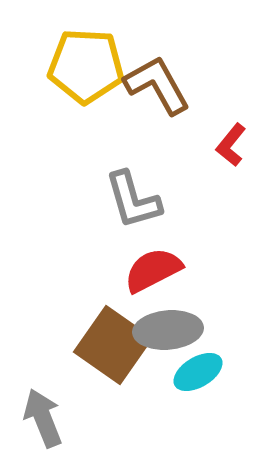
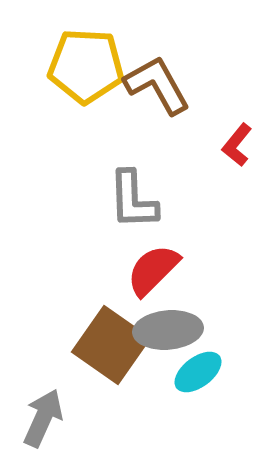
red L-shape: moved 6 px right
gray L-shape: rotated 14 degrees clockwise
red semicircle: rotated 18 degrees counterclockwise
brown square: moved 2 px left
cyan ellipse: rotated 6 degrees counterclockwise
gray arrow: rotated 46 degrees clockwise
